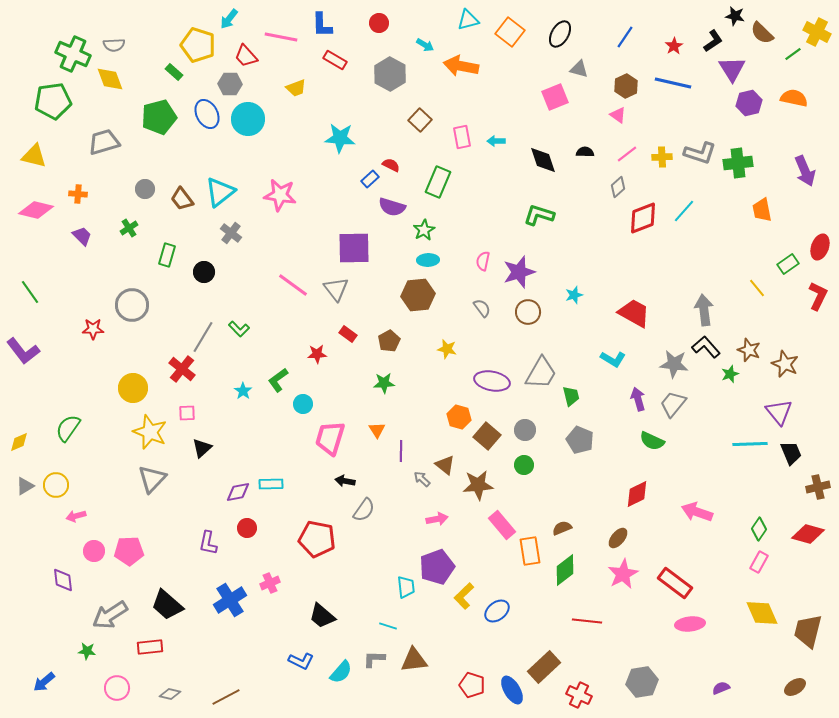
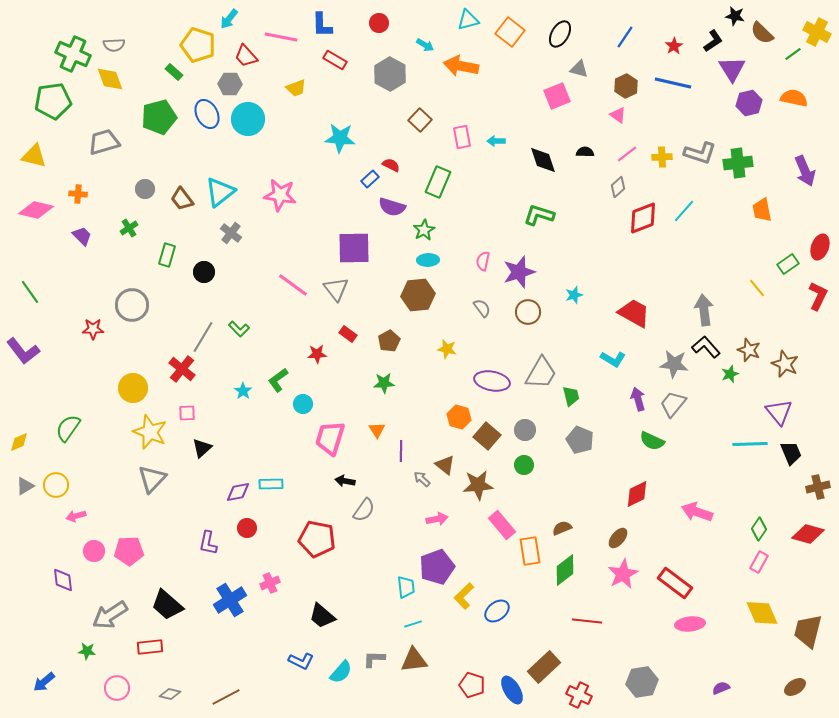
pink square at (555, 97): moved 2 px right, 1 px up
cyan line at (388, 626): moved 25 px right, 2 px up; rotated 36 degrees counterclockwise
